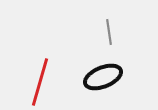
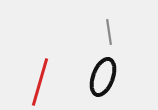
black ellipse: rotated 48 degrees counterclockwise
